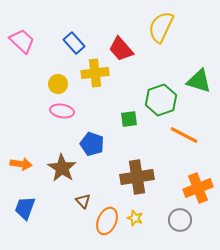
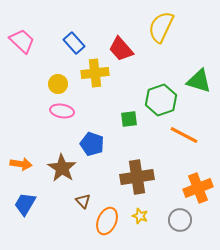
blue trapezoid: moved 4 px up; rotated 10 degrees clockwise
yellow star: moved 5 px right, 2 px up
